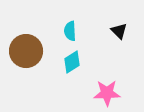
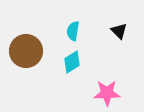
cyan semicircle: moved 3 px right; rotated 12 degrees clockwise
